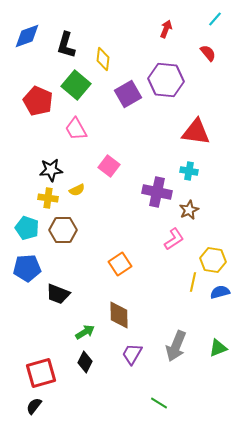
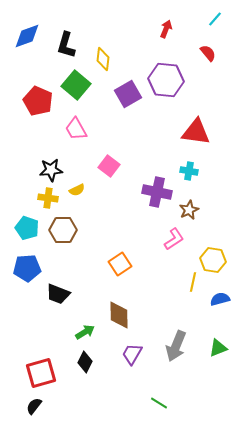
blue semicircle: moved 7 px down
